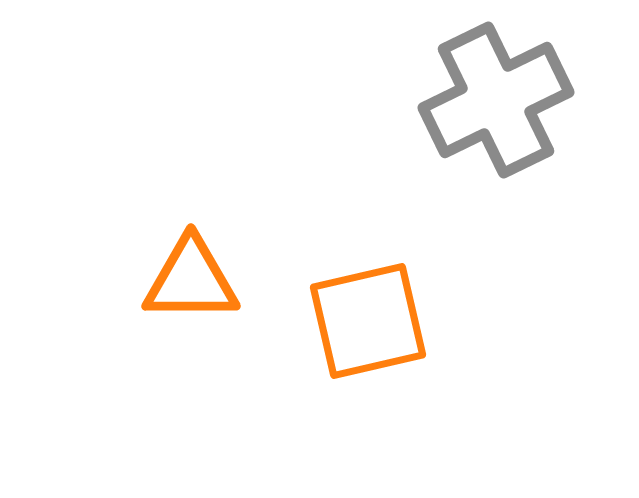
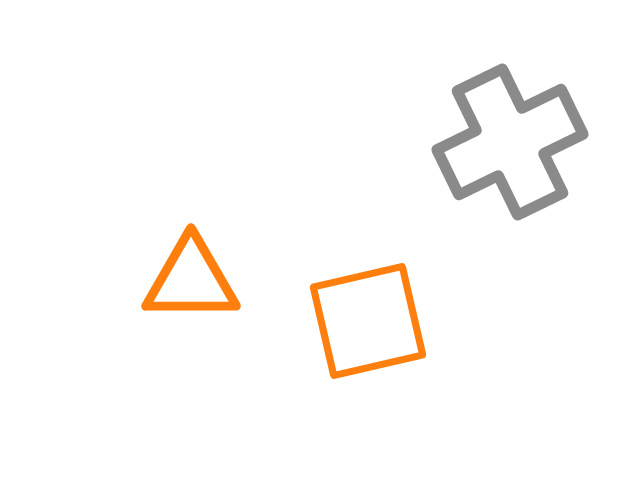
gray cross: moved 14 px right, 42 px down
